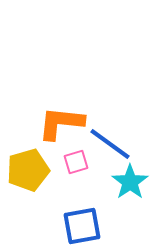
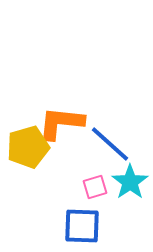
blue line: rotated 6 degrees clockwise
pink square: moved 19 px right, 25 px down
yellow pentagon: moved 23 px up
blue square: rotated 12 degrees clockwise
